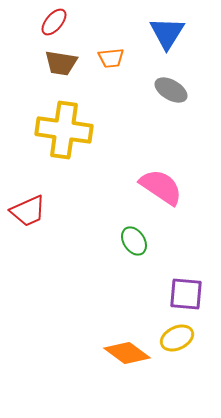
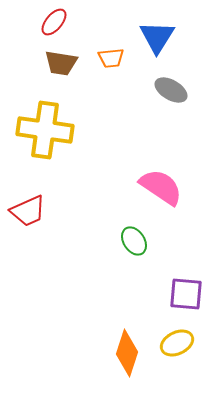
blue triangle: moved 10 px left, 4 px down
yellow cross: moved 19 px left
yellow ellipse: moved 5 px down
orange diamond: rotated 72 degrees clockwise
